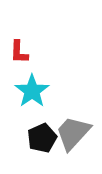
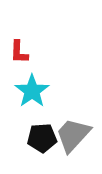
gray trapezoid: moved 2 px down
black pentagon: rotated 20 degrees clockwise
